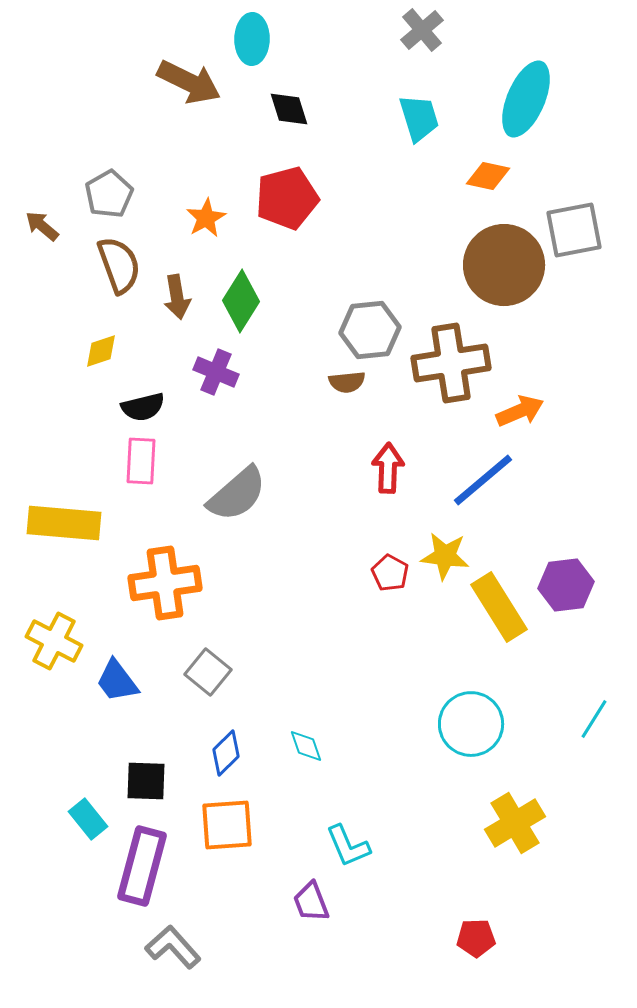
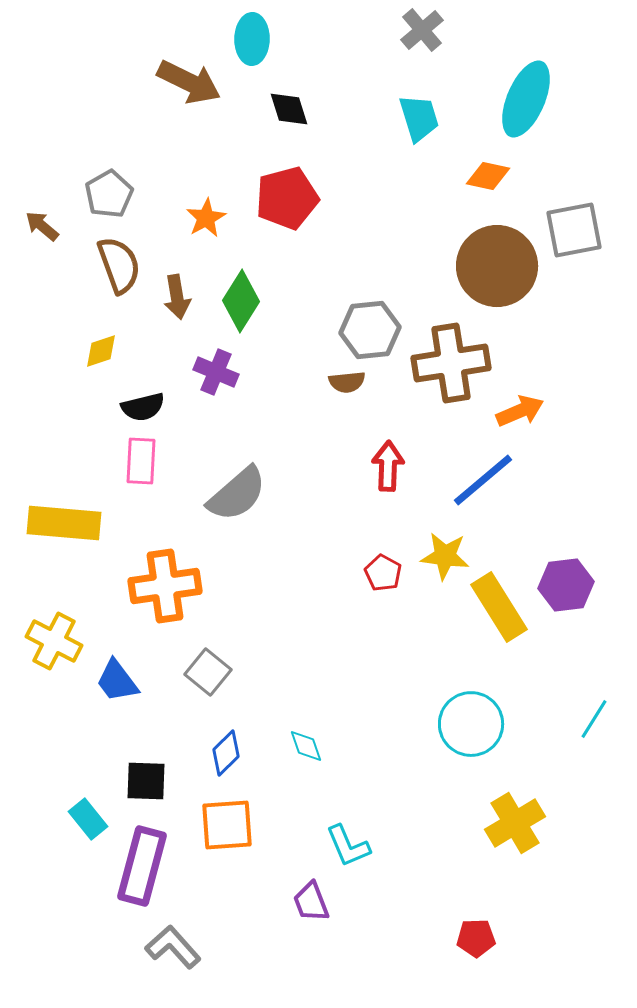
brown circle at (504, 265): moved 7 px left, 1 px down
red arrow at (388, 468): moved 2 px up
red pentagon at (390, 573): moved 7 px left
orange cross at (165, 583): moved 3 px down
